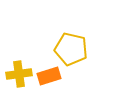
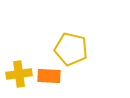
orange rectangle: rotated 20 degrees clockwise
